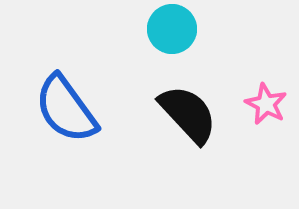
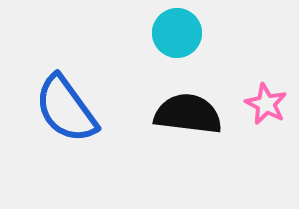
cyan circle: moved 5 px right, 4 px down
black semicircle: rotated 40 degrees counterclockwise
